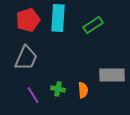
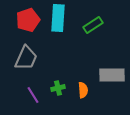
green cross: moved 1 px up; rotated 24 degrees counterclockwise
